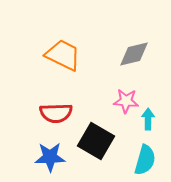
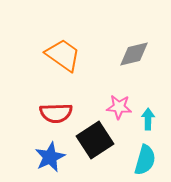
orange trapezoid: rotated 9 degrees clockwise
pink star: moved 7 px left, 6 px down
black square: moved 1 px left, 1 px up; rotated 27 degrees clockwise
blue star: rotated 24 degrees counterclockwise
